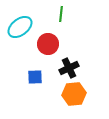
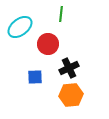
orange hexagon: moved 3 px left, 1 px down
